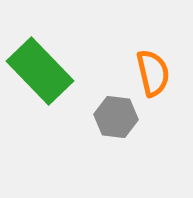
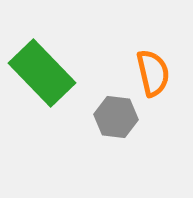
green rectangle: moved 2 px right, 2 px down
